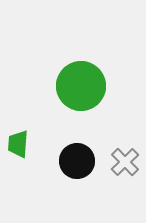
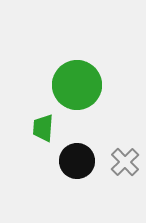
green circle: moved 4 px left, 1 px up
green trapezoid: moved 25 px right, 16 px up
